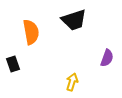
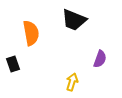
black trapezoid: rotated 40 degrees clockwise
orange semicircle: moved 1 px down
purple semicircle: moved 7 px left, 1 px down
